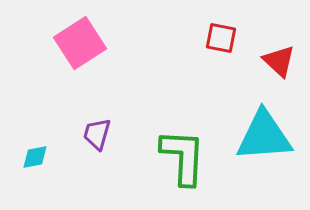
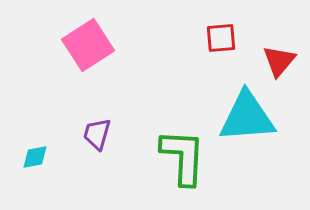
red square: rotated 16 degrees counterclockwise
pink square: moved 8 px right, 2 px down
red triangle: rotated 27 degrees clockwise
cyan triangle: moved 17 px left, 19 px up
